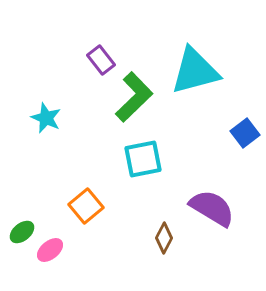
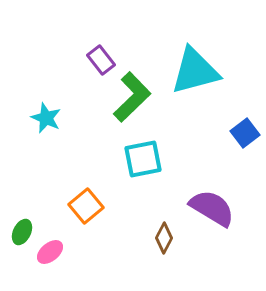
green L-shape: moved 2 px left
green ellipse: rotated 25 degrees counterclockwise
pink ellipse: moved 2 px down
